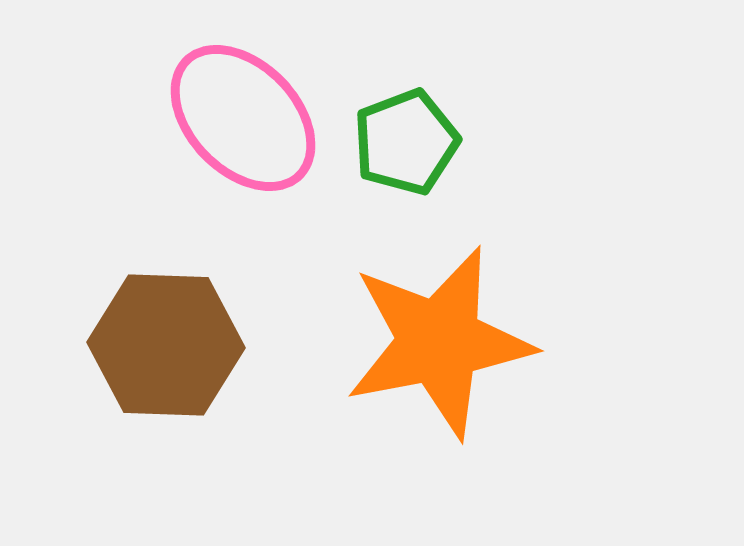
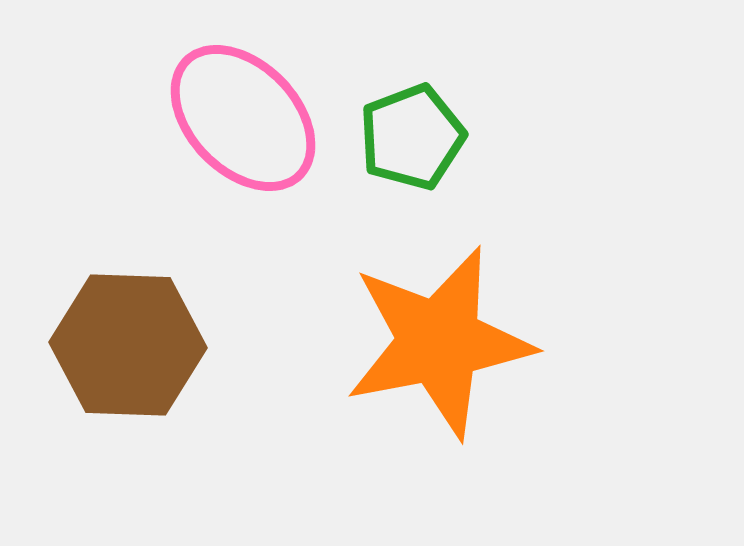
green pentagon: moved 6 px right, 5 px up
brown hexagon: moved 38 px left
